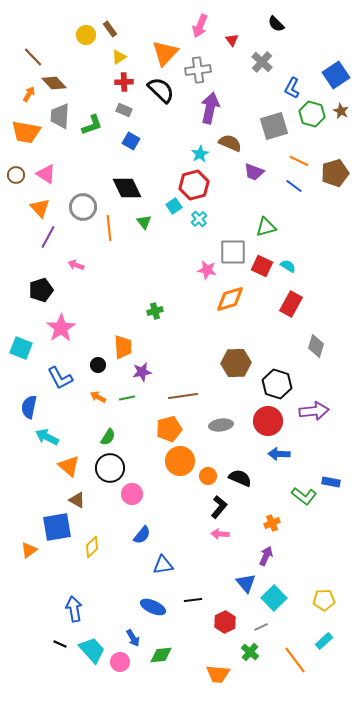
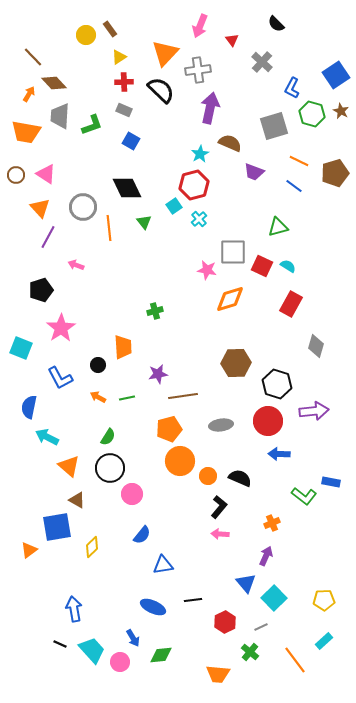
green triangle at (266, 227): moved 12 px right
purple star at (142, 372): moved 16 px right, 2 px down
